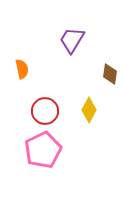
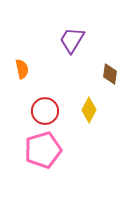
pink pentagon: rotated 9 degrees clockwise
